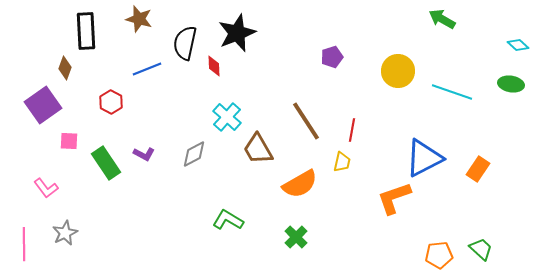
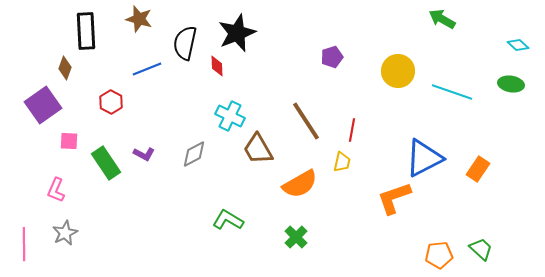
red diamond: moved 3 px right
cyan cross: moved 3 px right, 1 px up; rotated 16 degrees counterclockwise
pink L-shape: moved 10 px right, 2 px down; rotated 60 degrees clockwise
